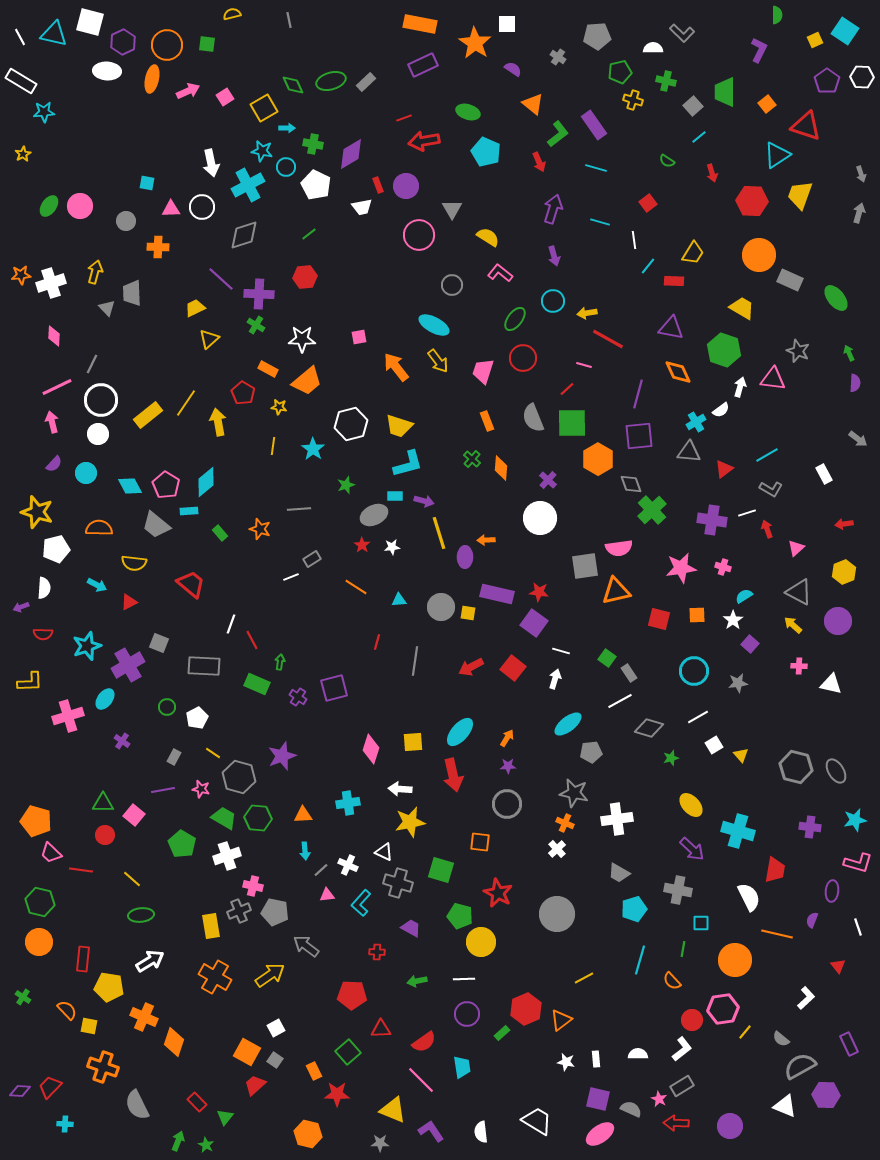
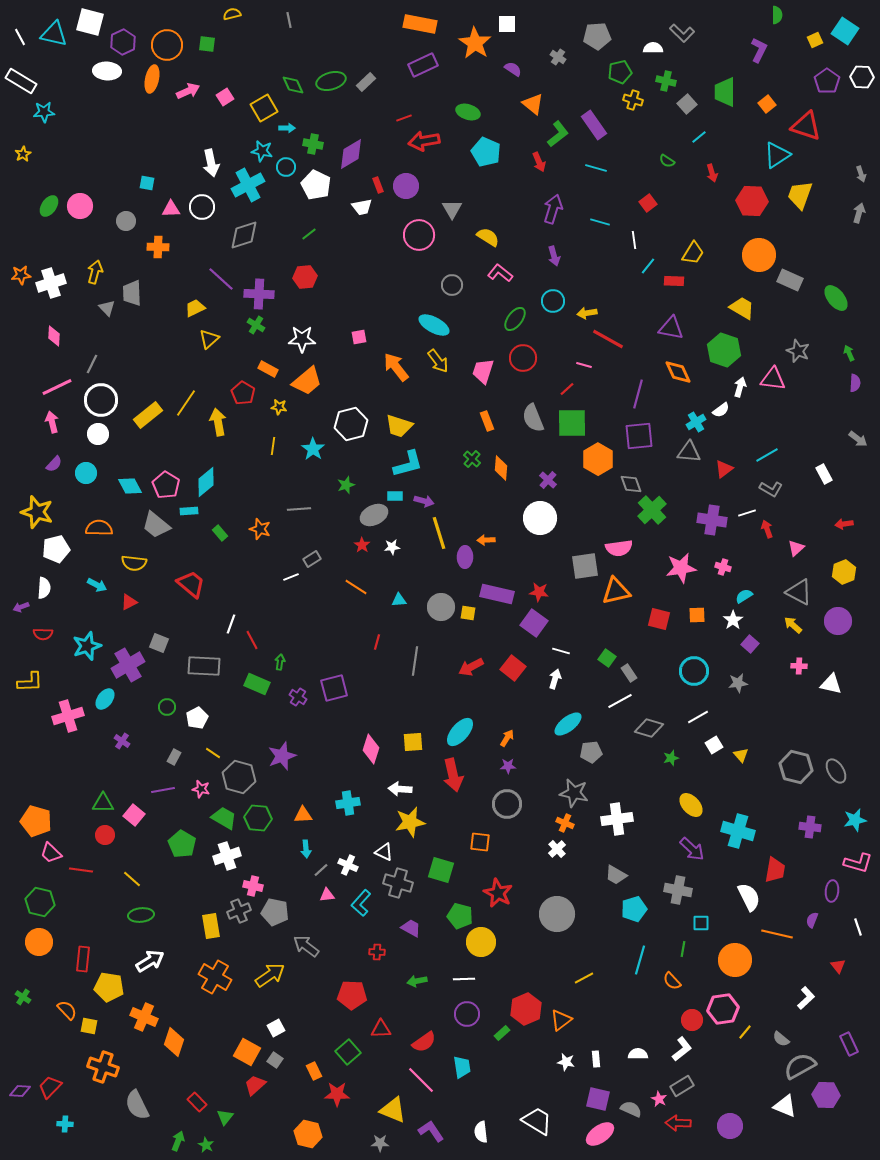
gray square at (693, 106): moved 6 px left, 2 px up
cyan arrow at (305, 851): moved 1 px right, 2 px up
gray trapezoid at (619, 873): moved 3 px left, 2 px down
red arrow at (676, 1123): moved 2 px right
